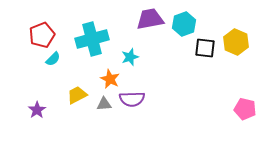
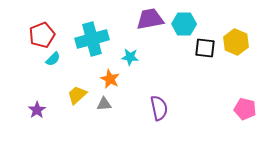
cyan hexagon: rotated 20 degrees clockwise
cyan star: rotated 24 degrees clockwise
yellow trapezoid: rotated 15 degrees counterclockwise
purple semicircle: moved 27 px right, 9 px down; rotated 100 degrees counterclockwise
